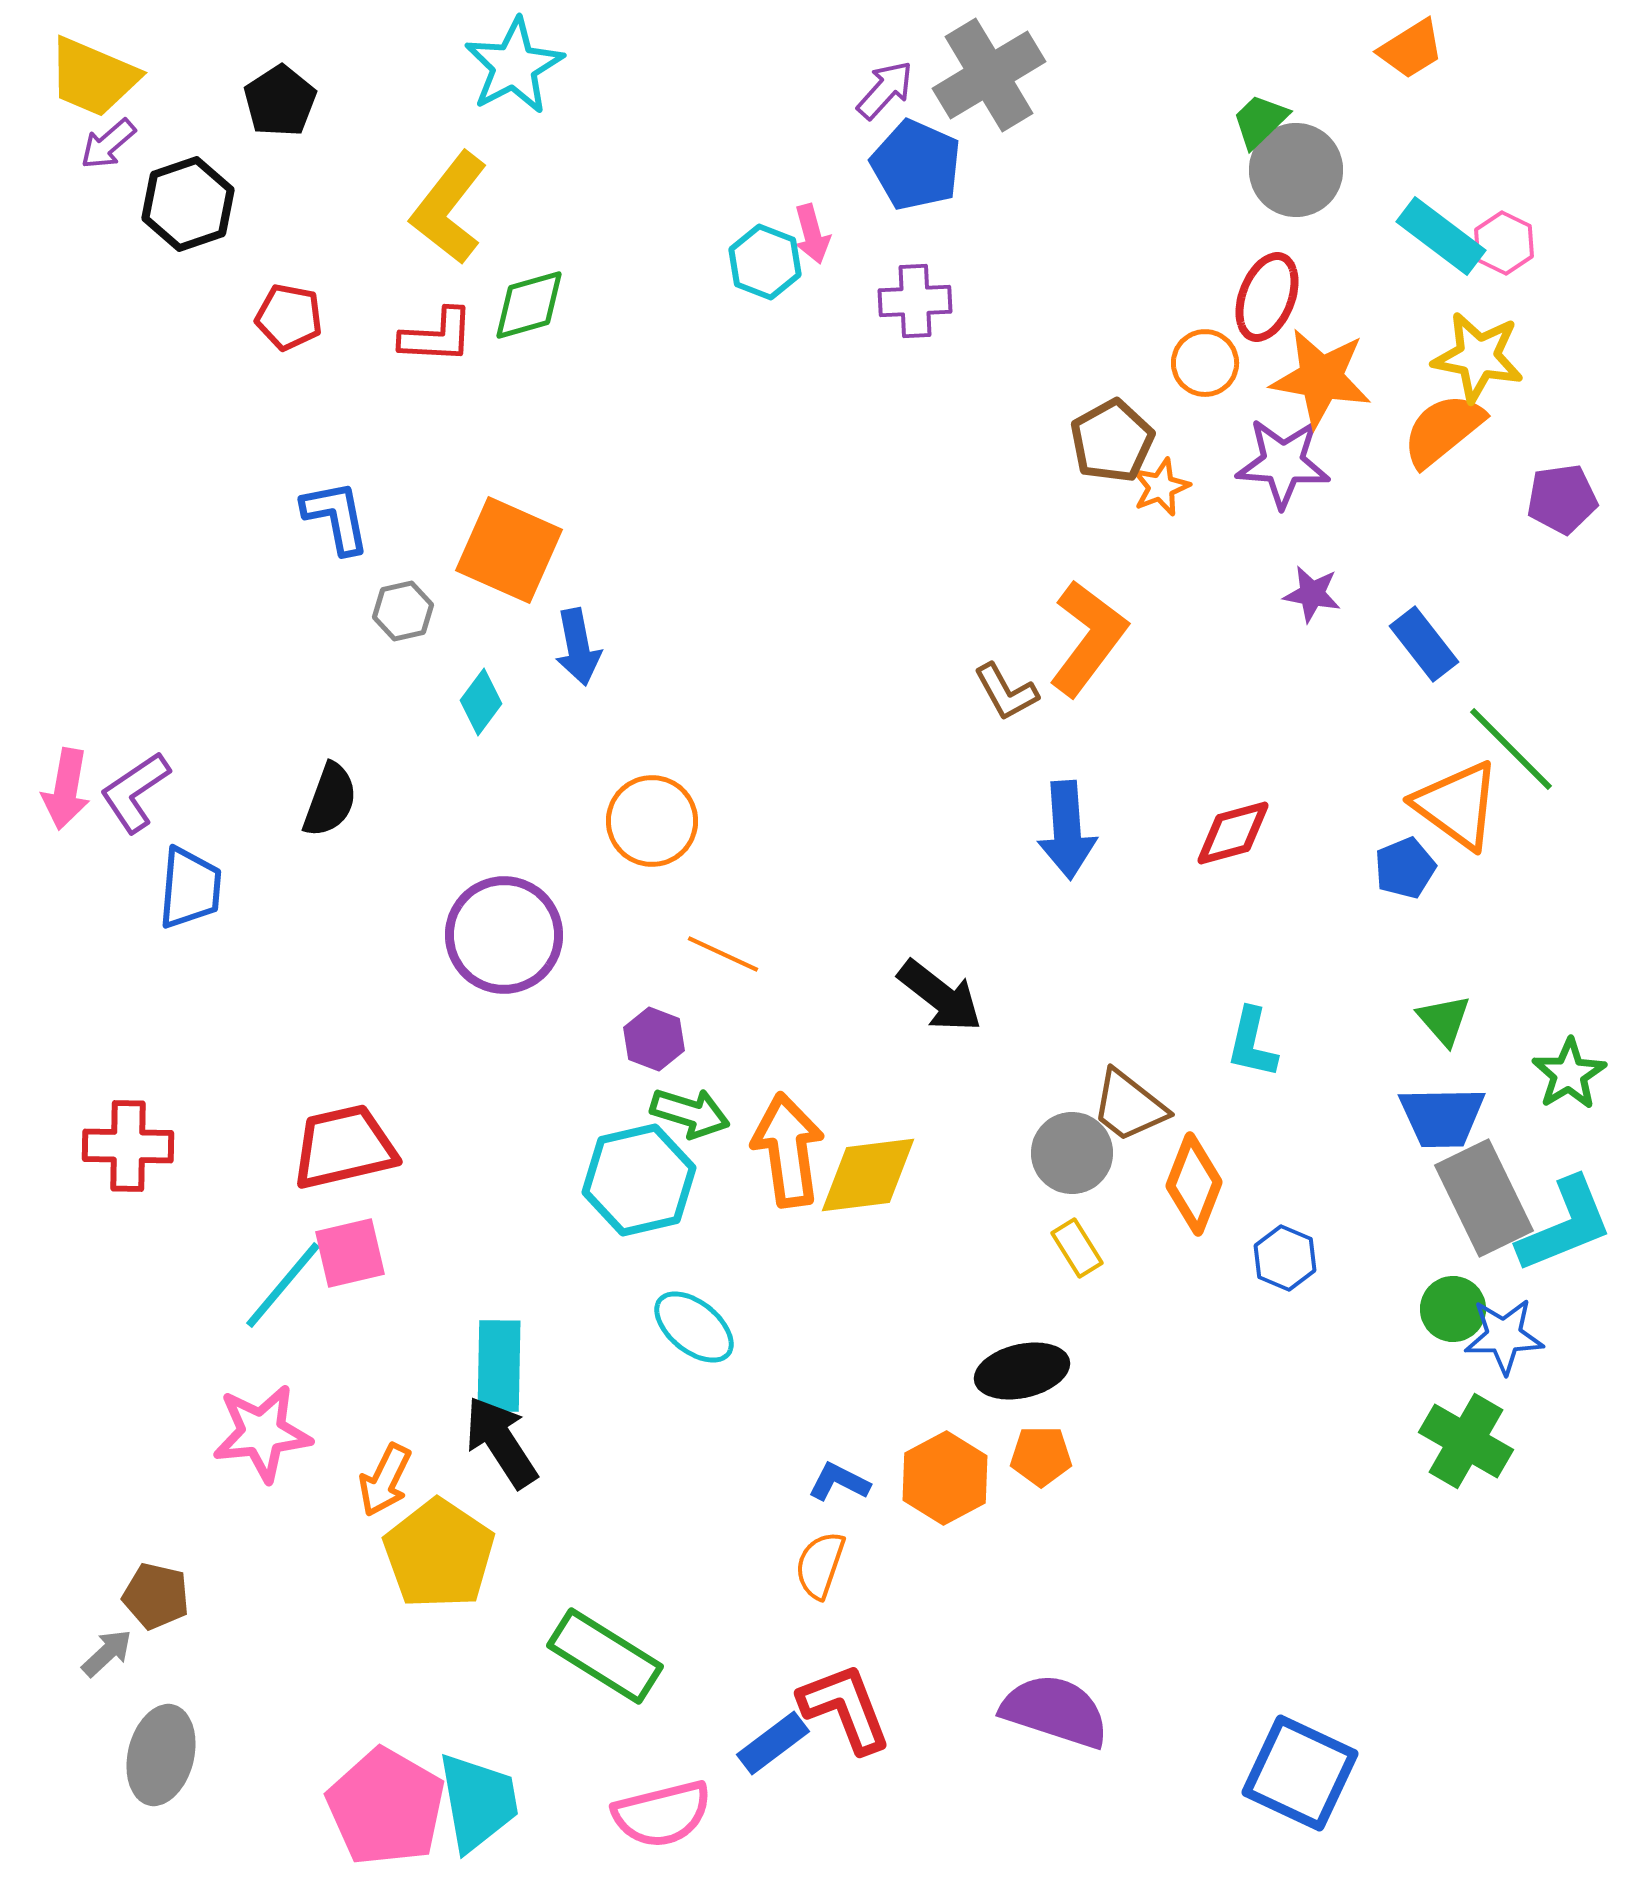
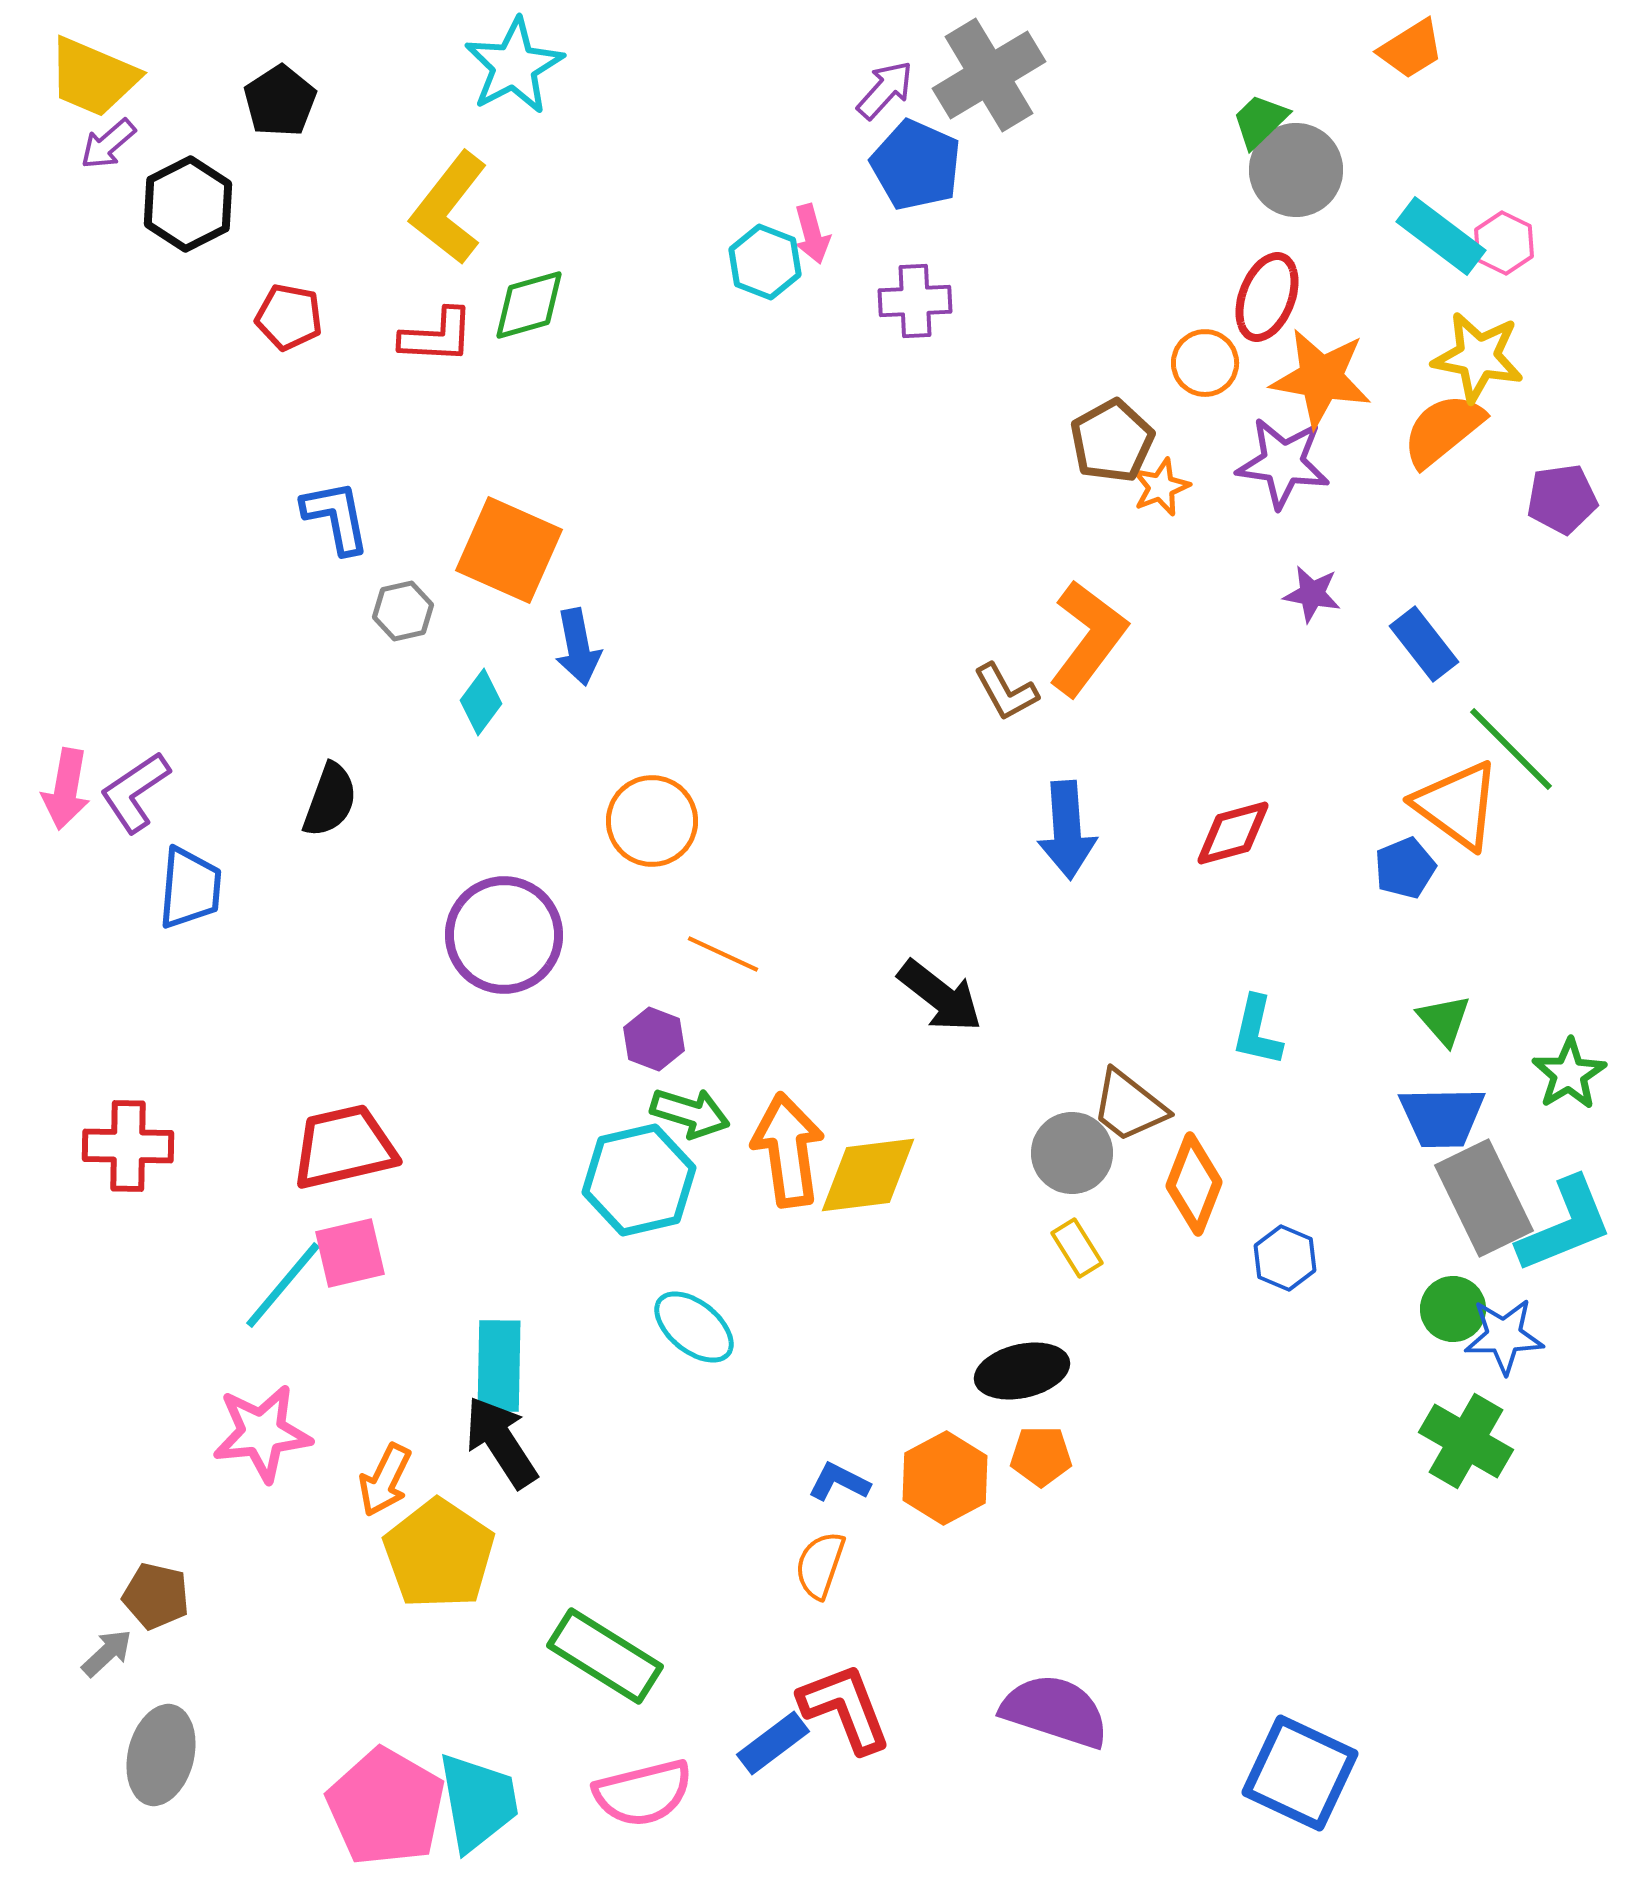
black hexagon at (188, 204): rotated 8 degrees counterclockwise
purple star at (1283, 463): rotated 4 degrees clockwise
cyan L-shape at (1252, 1043): moved 5 px right, 12 px up
pink semicircle at (662, 1814): moved 19 px left, 21 px up
